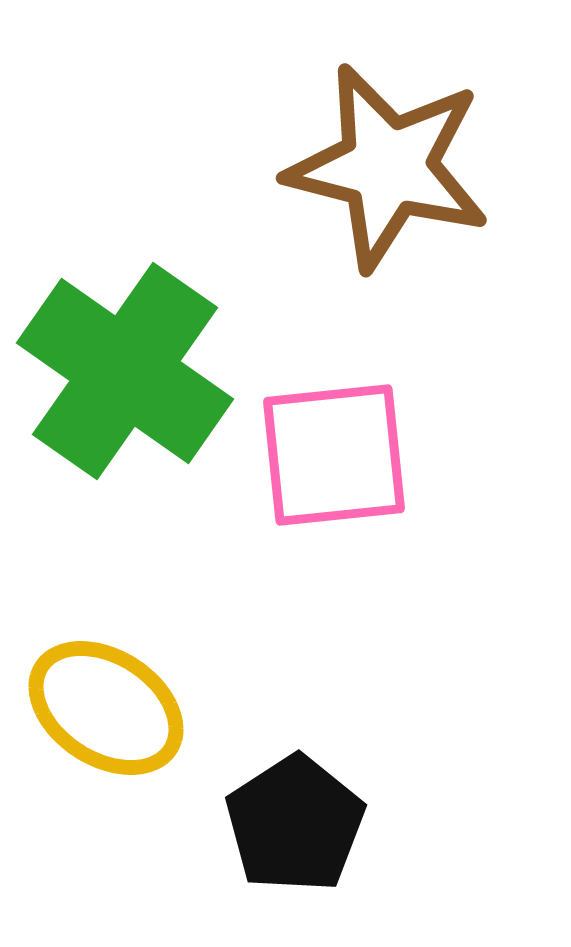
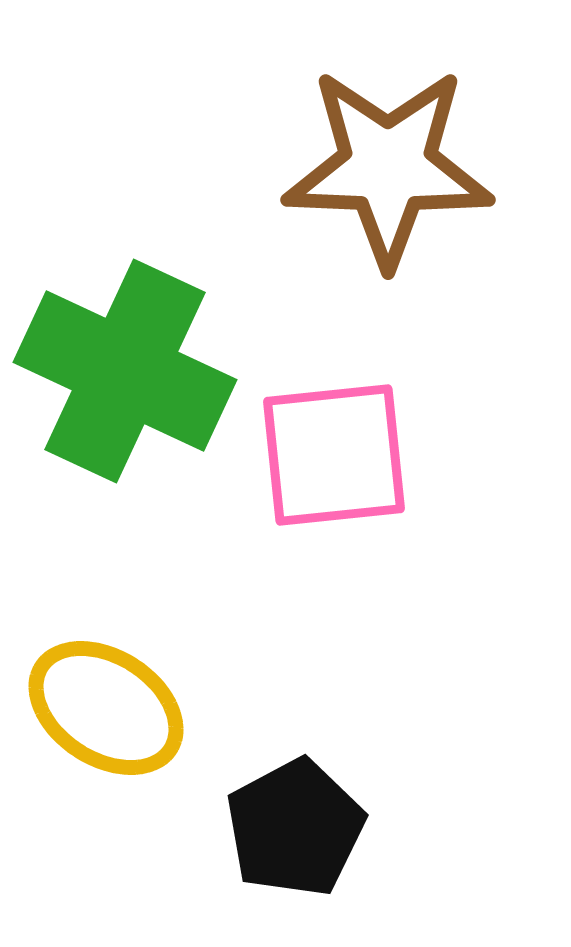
brown star: rotated 12 degrees counterclockwise
green cross: rotated 10 degrees counterclockwise
black pentagon: moved 4 px down; rotated 5 degrees clockwise
